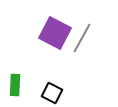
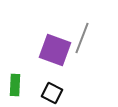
purple square: moved 17 px down; rotated 8 degrees counterclockwise
gray line: rotated 8 degrees counterclockwise
